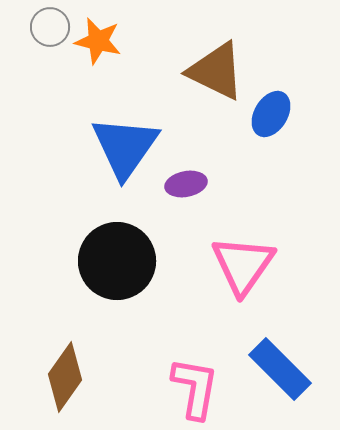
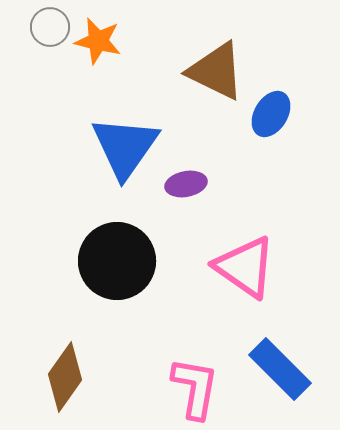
pink triangle: moved 2 px right, 2 px down; rotated 30 degrees counterclockwise
